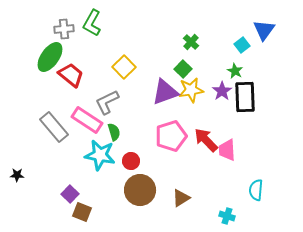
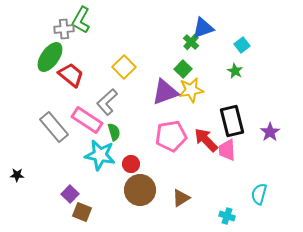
green L-shape: moved 11 px left, 3 px up
blue triangle: moved 61 px left, 2 px up; rotated 35 degrees clockwise
purple star: moved 48 px right, 41 px down
black rectangle: moved 13 px left, 24 px down; rotated 12 degrees counterclockwise
gray L-shape: rotated 16 degrees counterclockwise
pink pentagon: rotated 8 degrees clockwise
red circle: moved 3 px down
cyan semicircle: moved 3 px right, 4 px down; rotated 10 degrees clockwise
